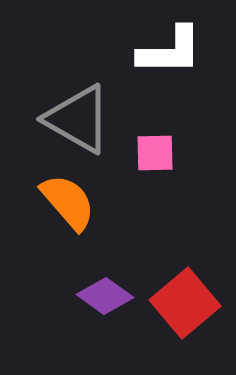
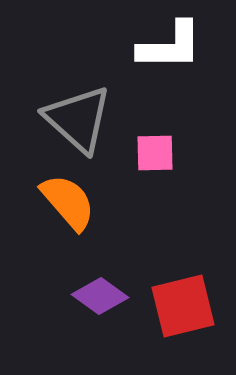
white L-shape: moved 5 px up
gray triangle: rotated 12 degrees clockwise
purple diamond: moved 5 px left
red square: moved 2 px left, 3 px down; rotated 26 degrees clockwise
